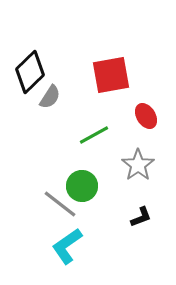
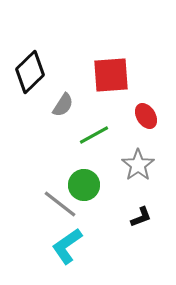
red square: rotated 6 degrees clockwise
gray semicircle: moved 13 px right, 8 px down
green circle: moved 2 px right, 1 px up
